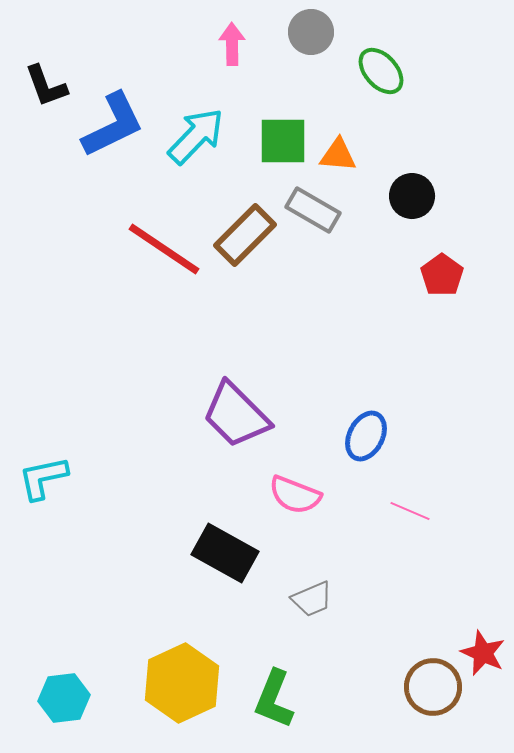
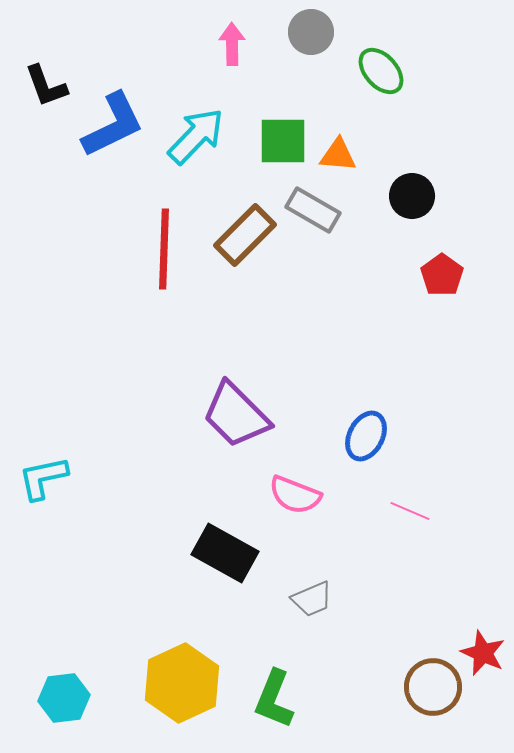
red line: rotated 58 degrees clockwise
